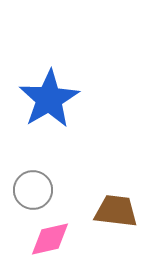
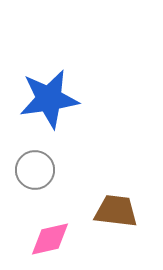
blue star: rotated 22 degrees clockwise
gray circle: moved 2 px right, 20 px up
